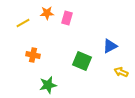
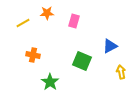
pink rectangle: moved 7 px right, 3 px down
yellow arrow: rotated 56 degrees clockwise
green star: moved 2 px right, 3 px up; rotated 24 degrees counterclockwise
